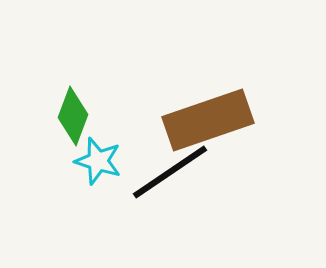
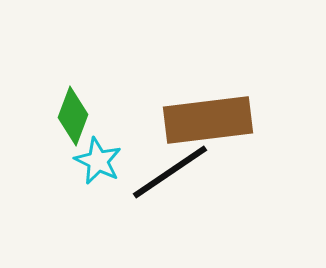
brown rectangle: rotated 12 degrees clockwise
cyan star: rotated 9 degrees clockwise
